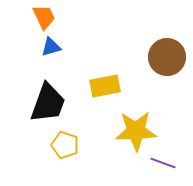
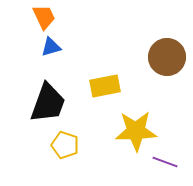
purple line: moved 2 px right, 1 px up
